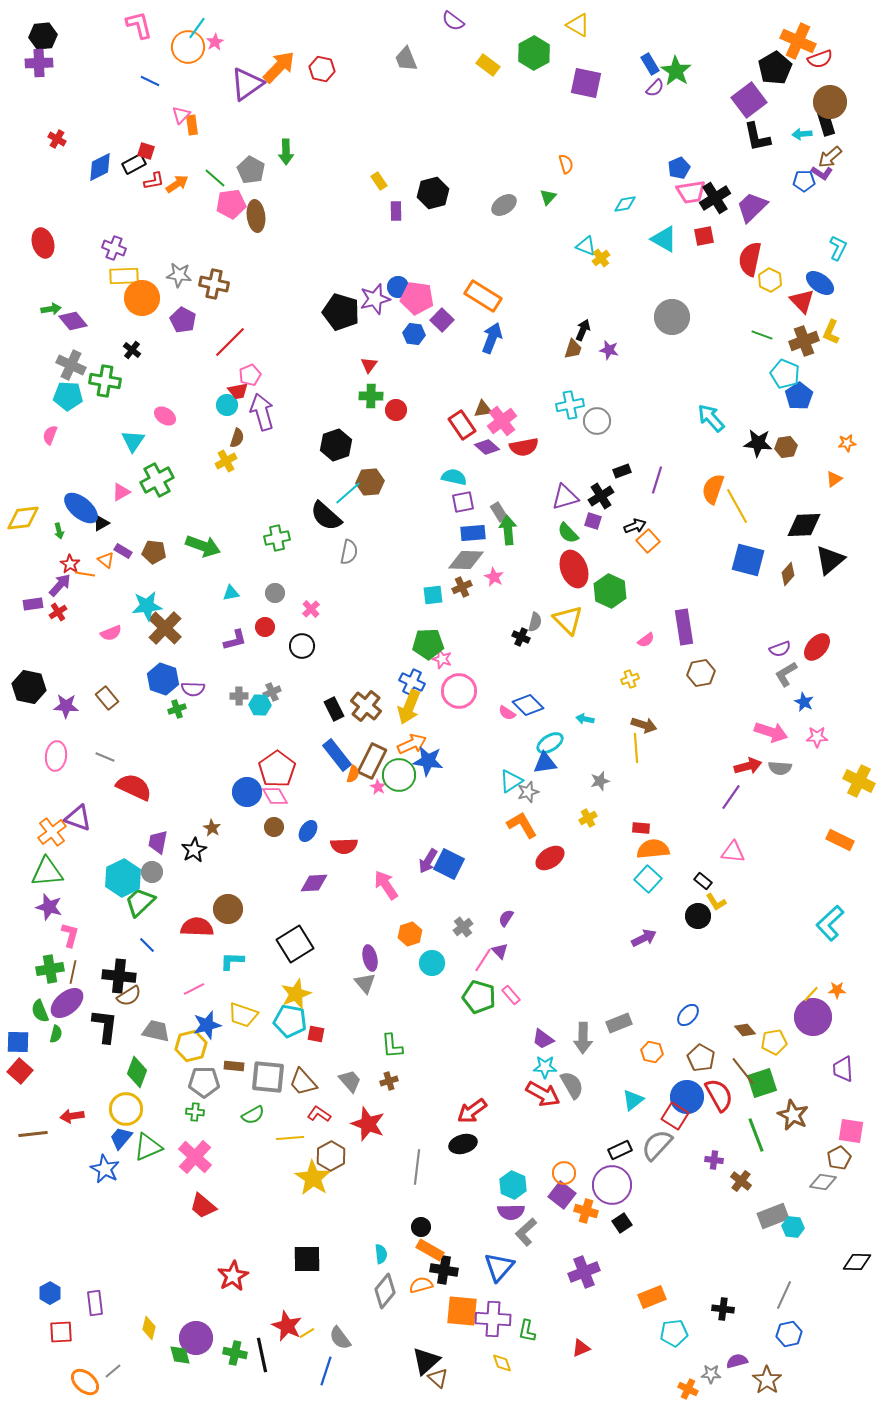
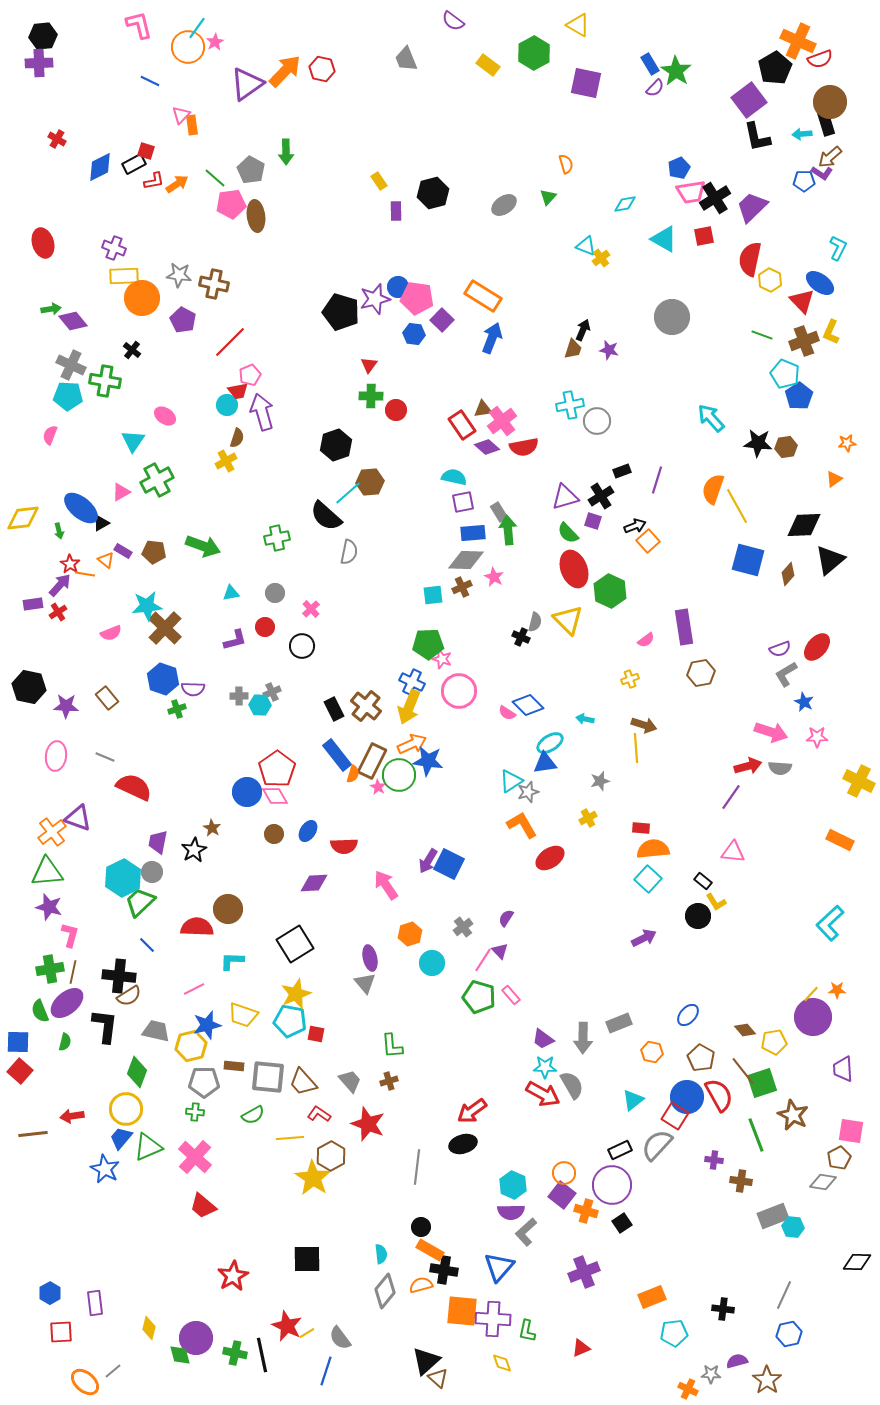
orange arrow at (279, 67): moved 6 px right, 4 px down
brown circle at (274, 827): moved 7 px down
green semicircle at (56, 1034): moved 9 px right, 8 px down
brown cross at (741, 1181): rotated 30 degrees counterclockwise
